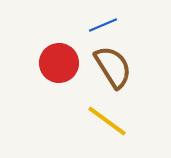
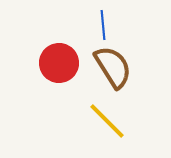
blue line: rotated 72 degrees counterclockwise
yellow line: rotated 9 degrees clockwise
